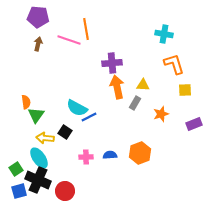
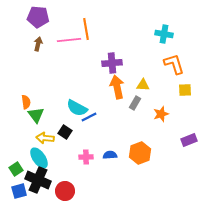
pink line: rotated 25 degrees counterclockwise
green triangle: rotated 12 degrees counterclockwise
purple rectangle: moved 5 px left, 16 px down
